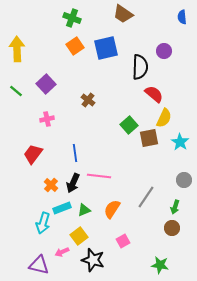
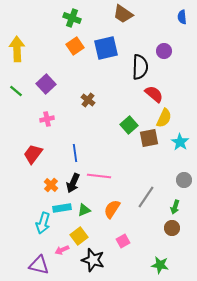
cyan rectangle: rotated 12 degrees clockwise
pink arrow: moved 2 px up
